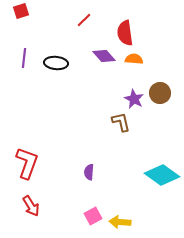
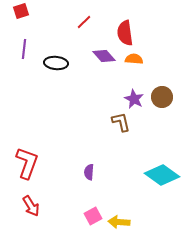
red line: moved 2 px down
purple line: moved 9 px up
brown circle: moved 2 px right, 4 px down
yellow arrow: moved 1 px left
